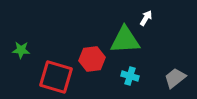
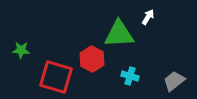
white arrow: moved 2 px right, 1 px up
green triangle: moved 6 px left, 6 px up
red hexagon: rotated 25 degrees counterclockwise
gray trapezoid: moved 1 px left, 3 px down
